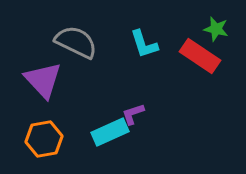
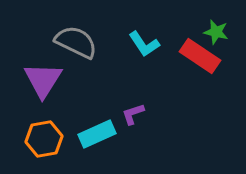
green star: moved 3 px down
cyan L-shape: rotated 16 degrees counterclockwise
purple triangle: rotated 15 degrees clockwise
cyan rectangle: moved 13 px left, 2 px down
